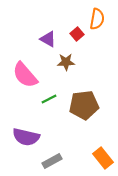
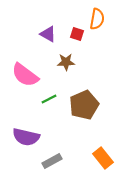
red square: rotated 32 degrees counterclockwise
purple triangle: moved 5 px up
pink semicircle: rotated 12 degrees counterclockwise
brown pentagon: rotated 16 degrees counterclockwise
